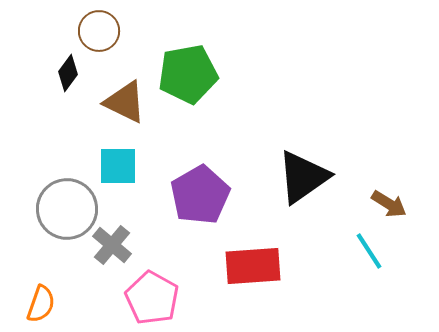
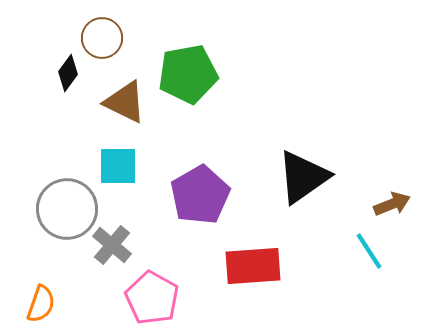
brown circle: moved 3 px right, 7 px down
brown arrow: moved 3 px right; rotated 54 degrees counterclockwise
